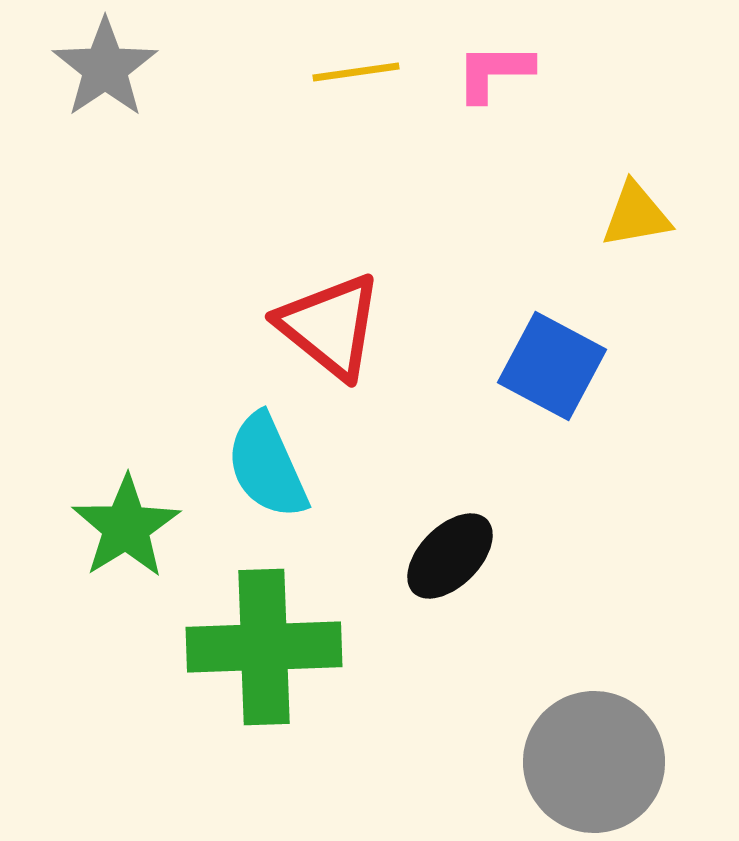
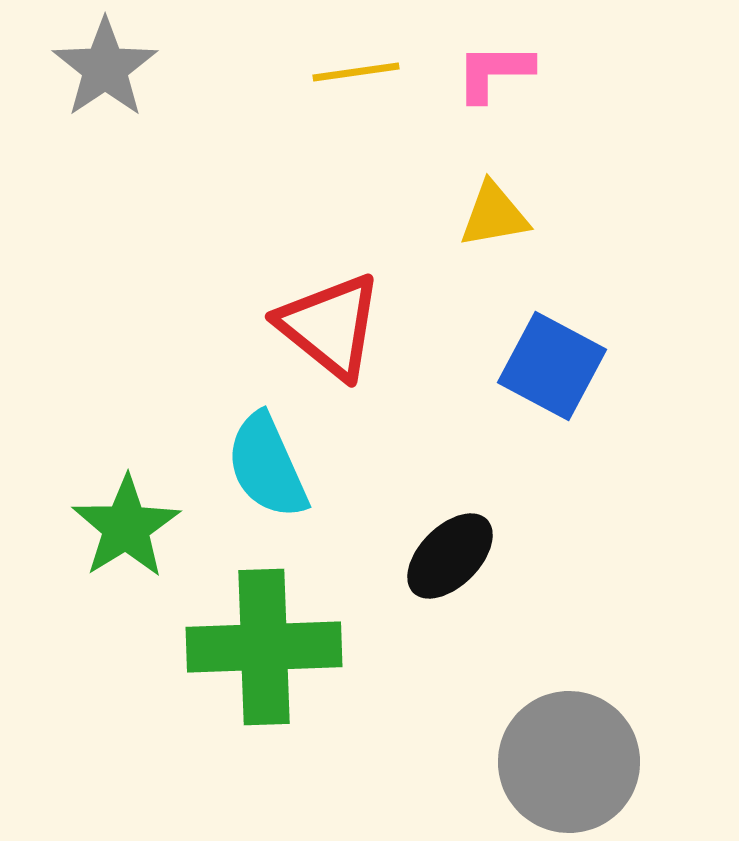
yellow triangle: moved 142 px left
gray circle: moved 25 px left
